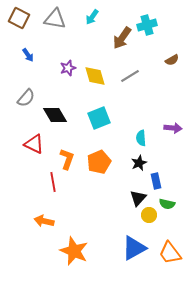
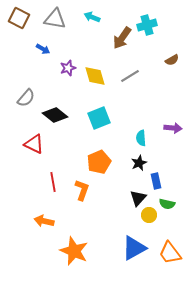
cyan arrow: rotated 77 degrees clockwise
blue arrow: moved 15 px right, 6 px up; rotated 24 degrees counterclockwise
black diamond: rotated 20 degrees counterclockwise
orange L-shape: moved 15 px right, 31 px down
